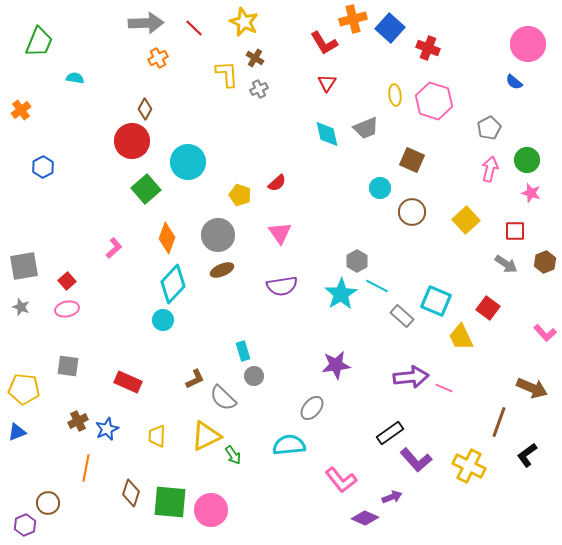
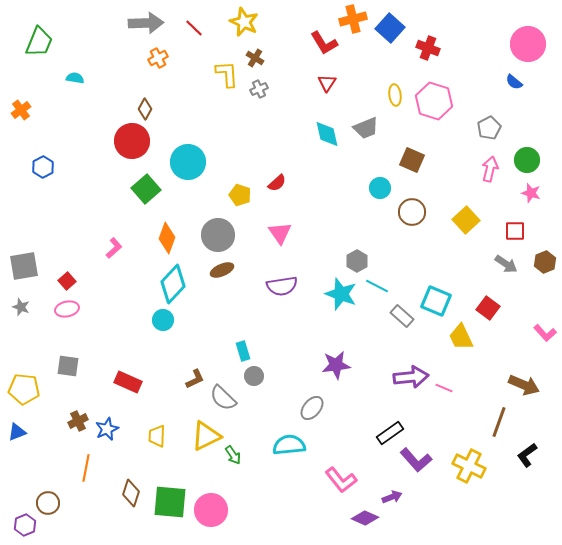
cyan star at (341, 294): rotated 20 degrees counterclockwise
brown arrow at (532, 388): moved 8 px left, 3 px up
